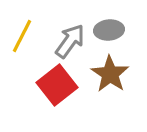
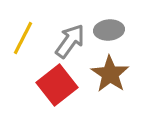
yellow line: moved 1 px right, 2 px down
